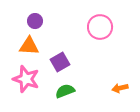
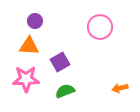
pink star: rotated 20 degrees counterclockwise
